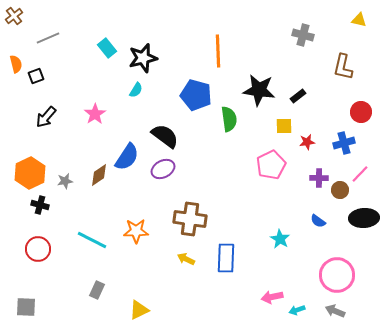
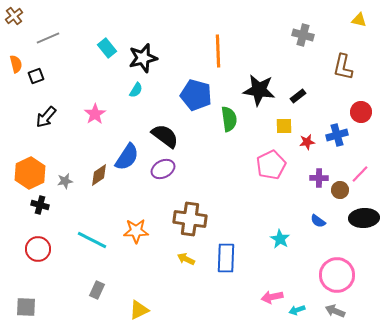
blue cross at (344, 143): moved 7 px left, 8 px up
